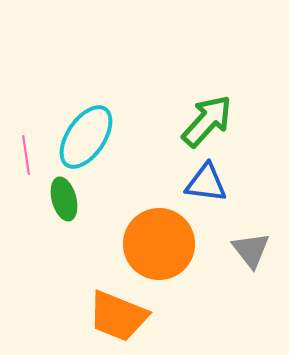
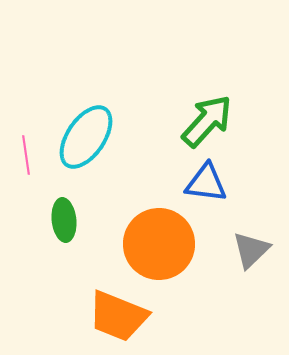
green ellipse: moved 21 px down; rotated 9 degrees clockwise
gray triangle: rotated 24 degrees clockwise
